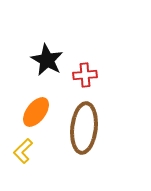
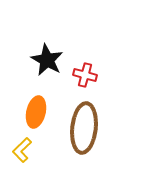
red cross: rotated 20 degrees clockwise
orange ellipse: rotated 24 degrees counterclockwise
yellow L-shape: moved 1 px left, 1 px up
